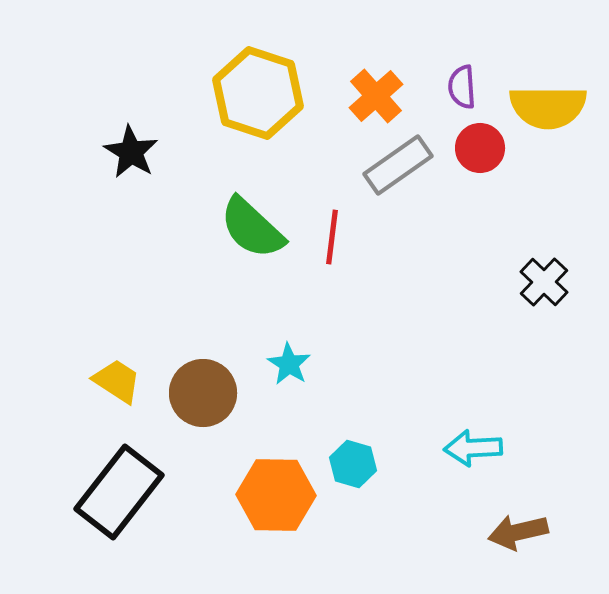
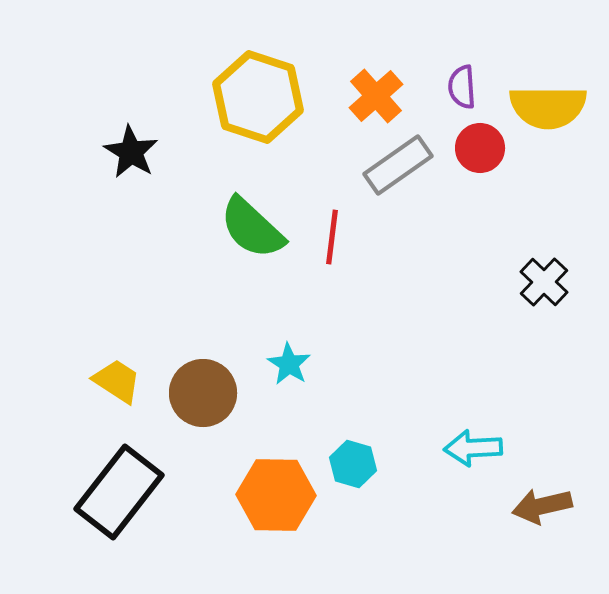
yellow hexagon: moved 4 px down
brown arrow: moved 24 px right, 26 px up
